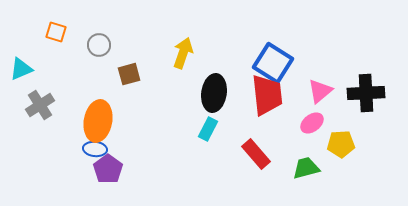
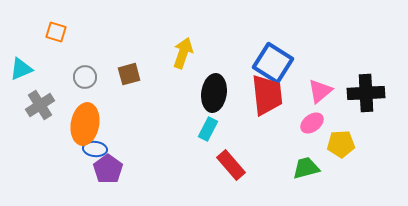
gray circle: moved 14 px left, 32 px down
orange ellipse: moved 13 px left, 3 px down
red rectangle: moved 25 px left, 11 px down
